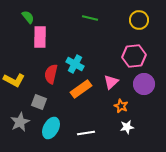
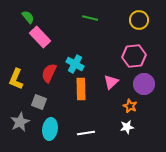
pink rectangle: rotated 45 degrees counterclockwise
red semicircle: moved 2 px left, 1 px up; rotated 12 degrees clockwise
yellow L-shape: moved 2 px right, 1 px up; rotated 85 degrees clockwise
orange rectangle: rotated 55 degrees counterclockwise
orange star: moved 9 px right
cyan ellipse: moved 1 px left, 1 px down; rotated 20 degrees counterclockwise
